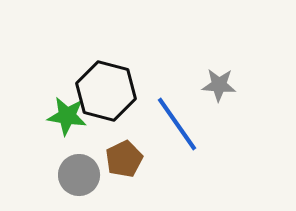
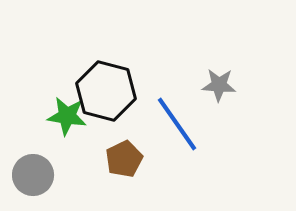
gray circle: moved 46 px left
